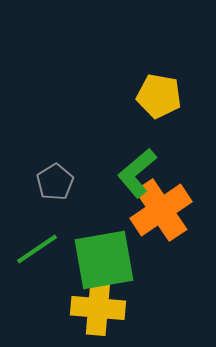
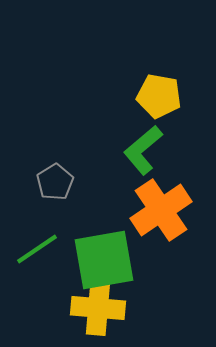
green L-shape: moved 6 px right, 23 px up
